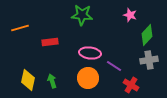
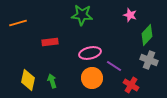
orange line: moved 2 px left, 5 px up
pink ellipse: rotated 20 degrees counterclockwise
gray cross: rotated 30 degrees clockwise
orange circle: moved 4 px right
